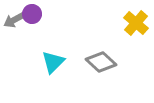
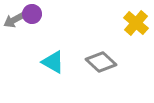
cyan triangle: rotated 45 degrees counterclockwise
